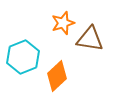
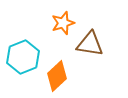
brown triangle: moved 5 px down
